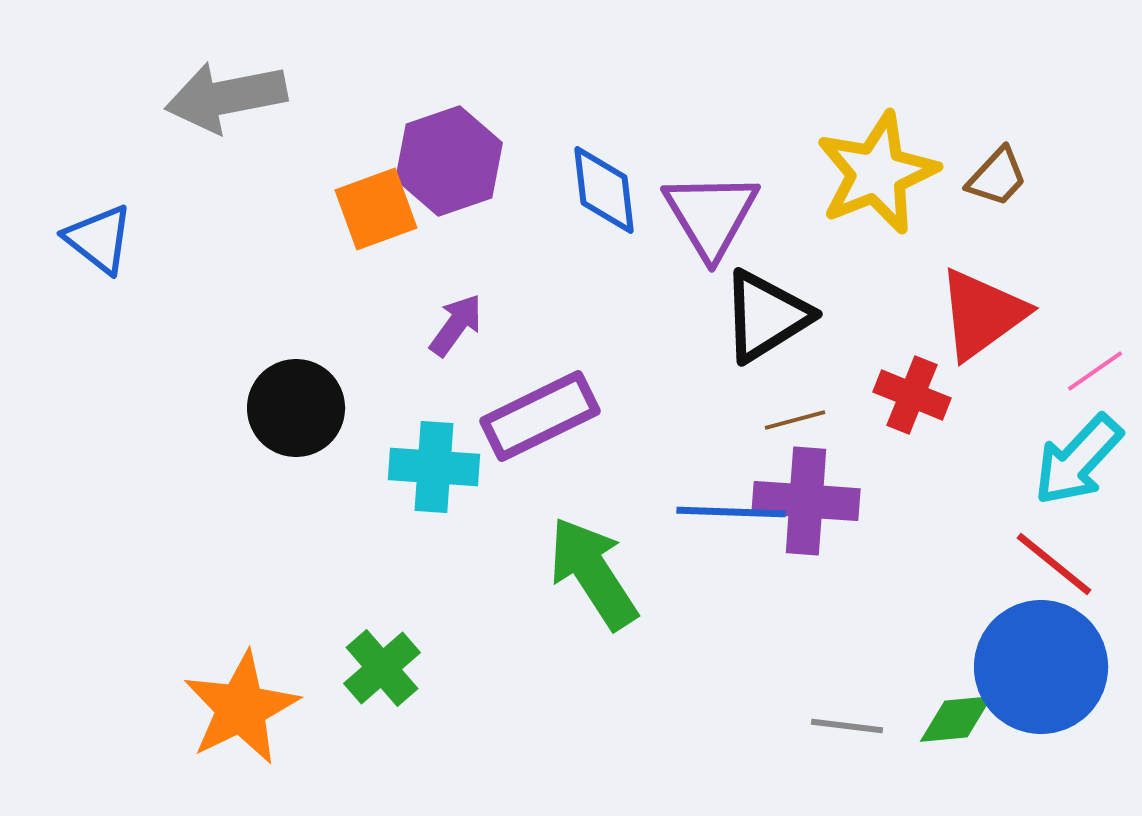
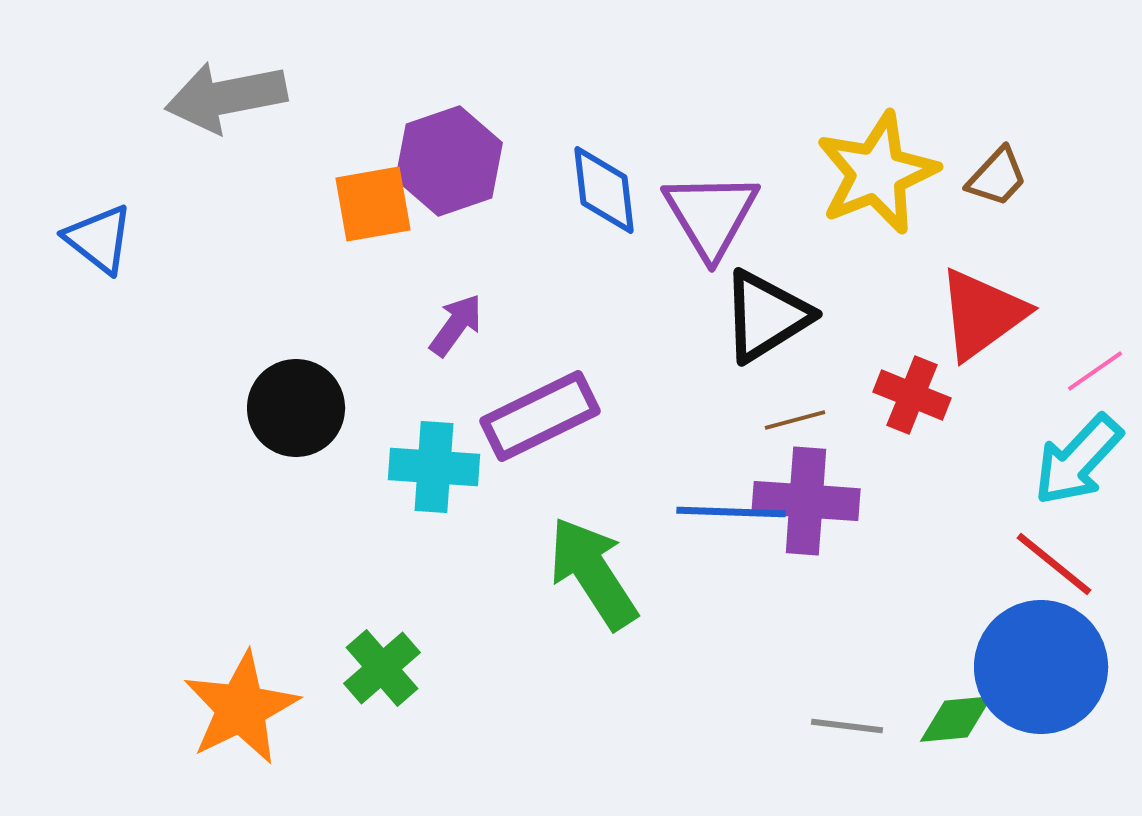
orange square: moved 3 px left, 5 px up; rotated 10 degrees clockwise
